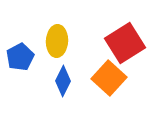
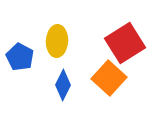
blue pentagon: rotated 16 degrees counterclockwise
blue diamond: moved 4 px down
